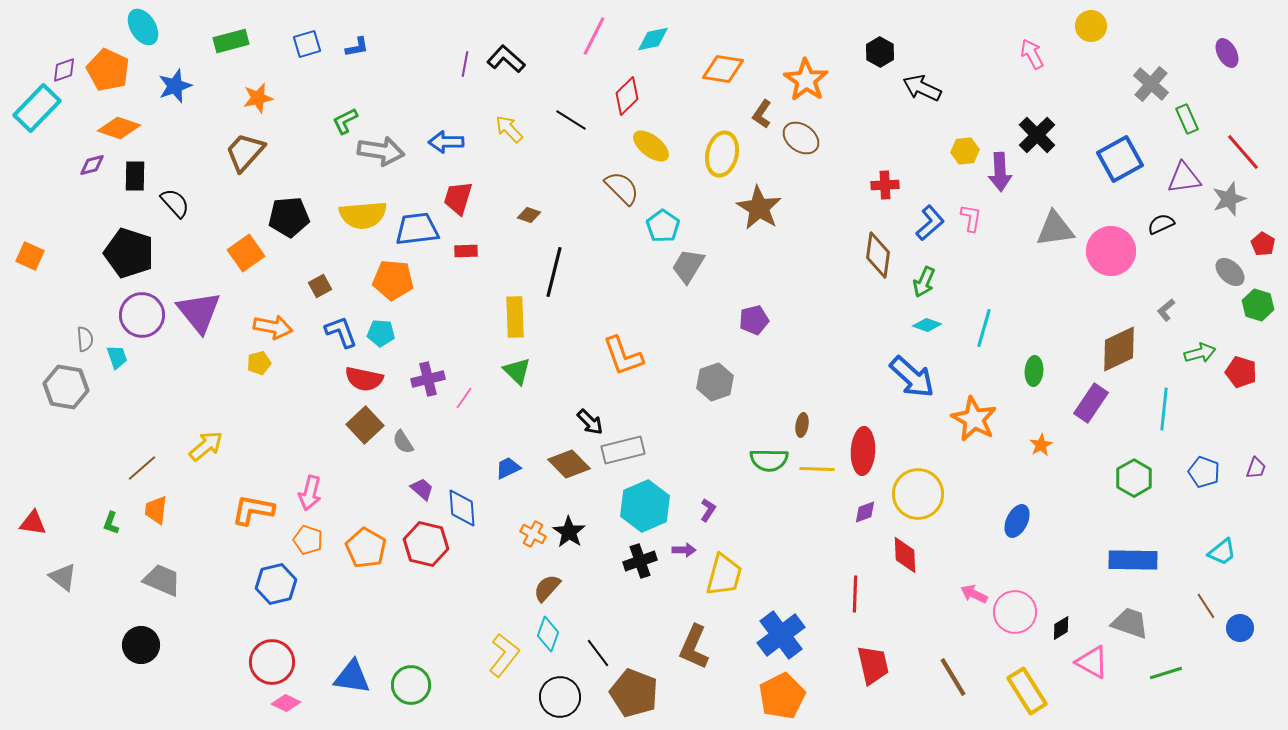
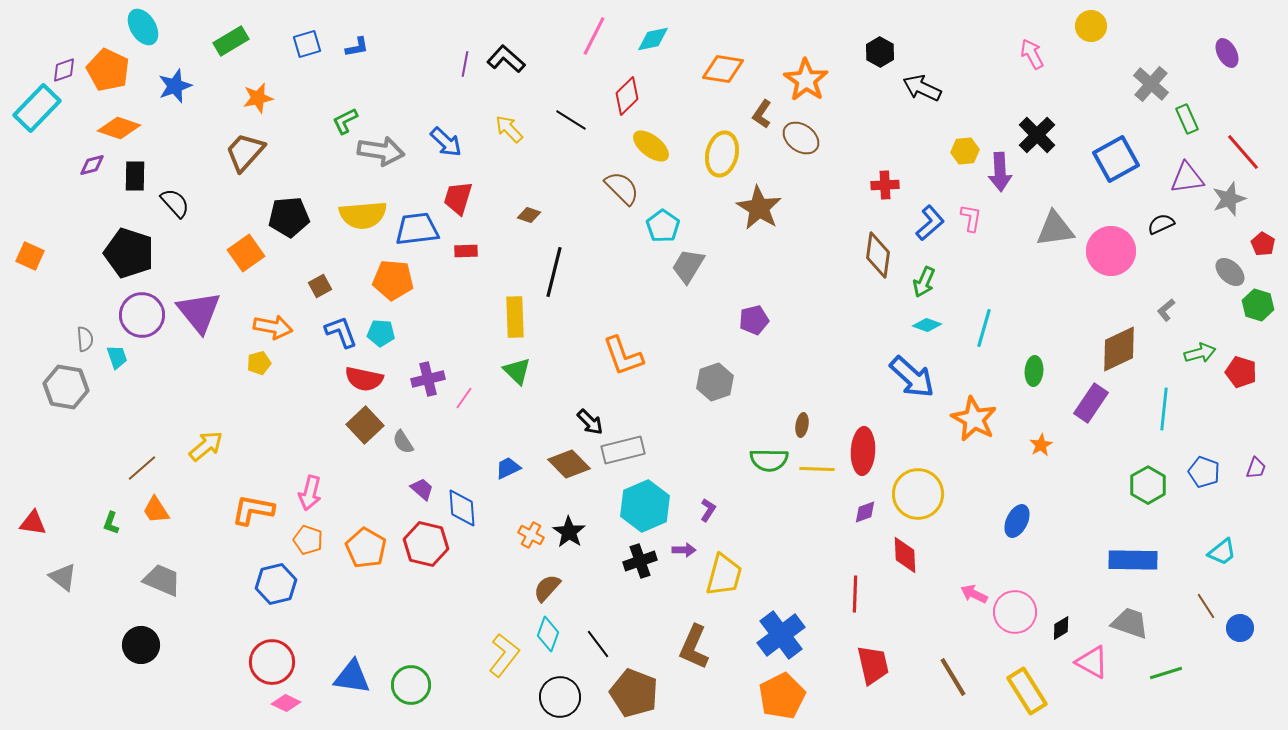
green rectangle at (231, 41): rotated 16 degrees counterclockwise
blue arrow at (446, 142): rotated 136 degrees counterclockwise
blue square at (1120, 159): moved 4 px left
purple triangle at (1184, 178): moved 3 px right
green hexagon at (1134, 478): moved 14 px right, 7 px down
orange trapezoid at (156, 510): rotated 40 degrees counterclockwise
orange cross at (533, 534): moved 2 px left, 1 px down
black line at (598, 653): moved 9 px up
